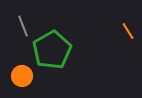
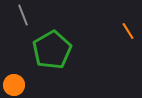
gray line: moved 11 px up
orange circle: moved 8 px left, 9 px down
